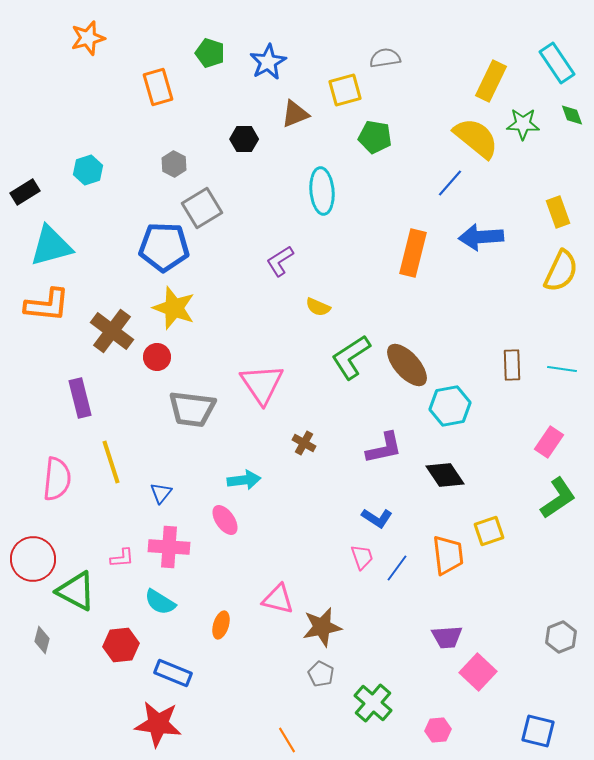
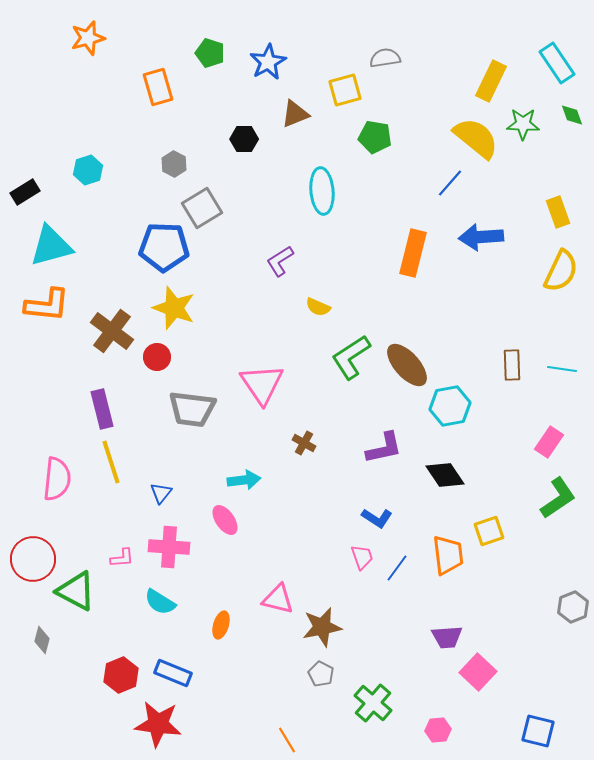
purple rectangle at (80, 398): moved 22 px right, 11 px down
gray hexagon at (561, 637): moved 12 px right, 30 px up
red hexagon at (121, 645): moved 30 px down; rotated 16 degrees counterclockwise
